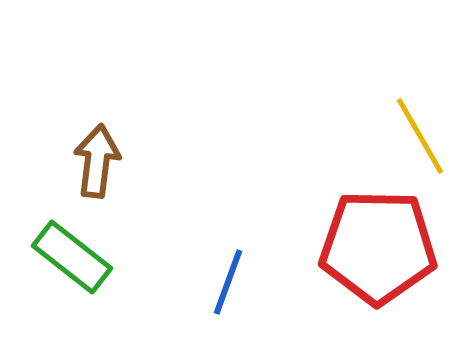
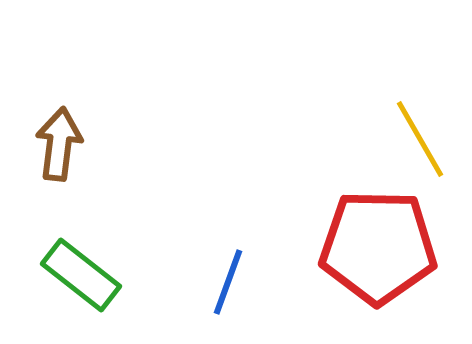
yellow line: moved 3 px down
brown arrow: moved 38 px left, 17 px up
green rectangle: moved 9 px right, 18 px down
